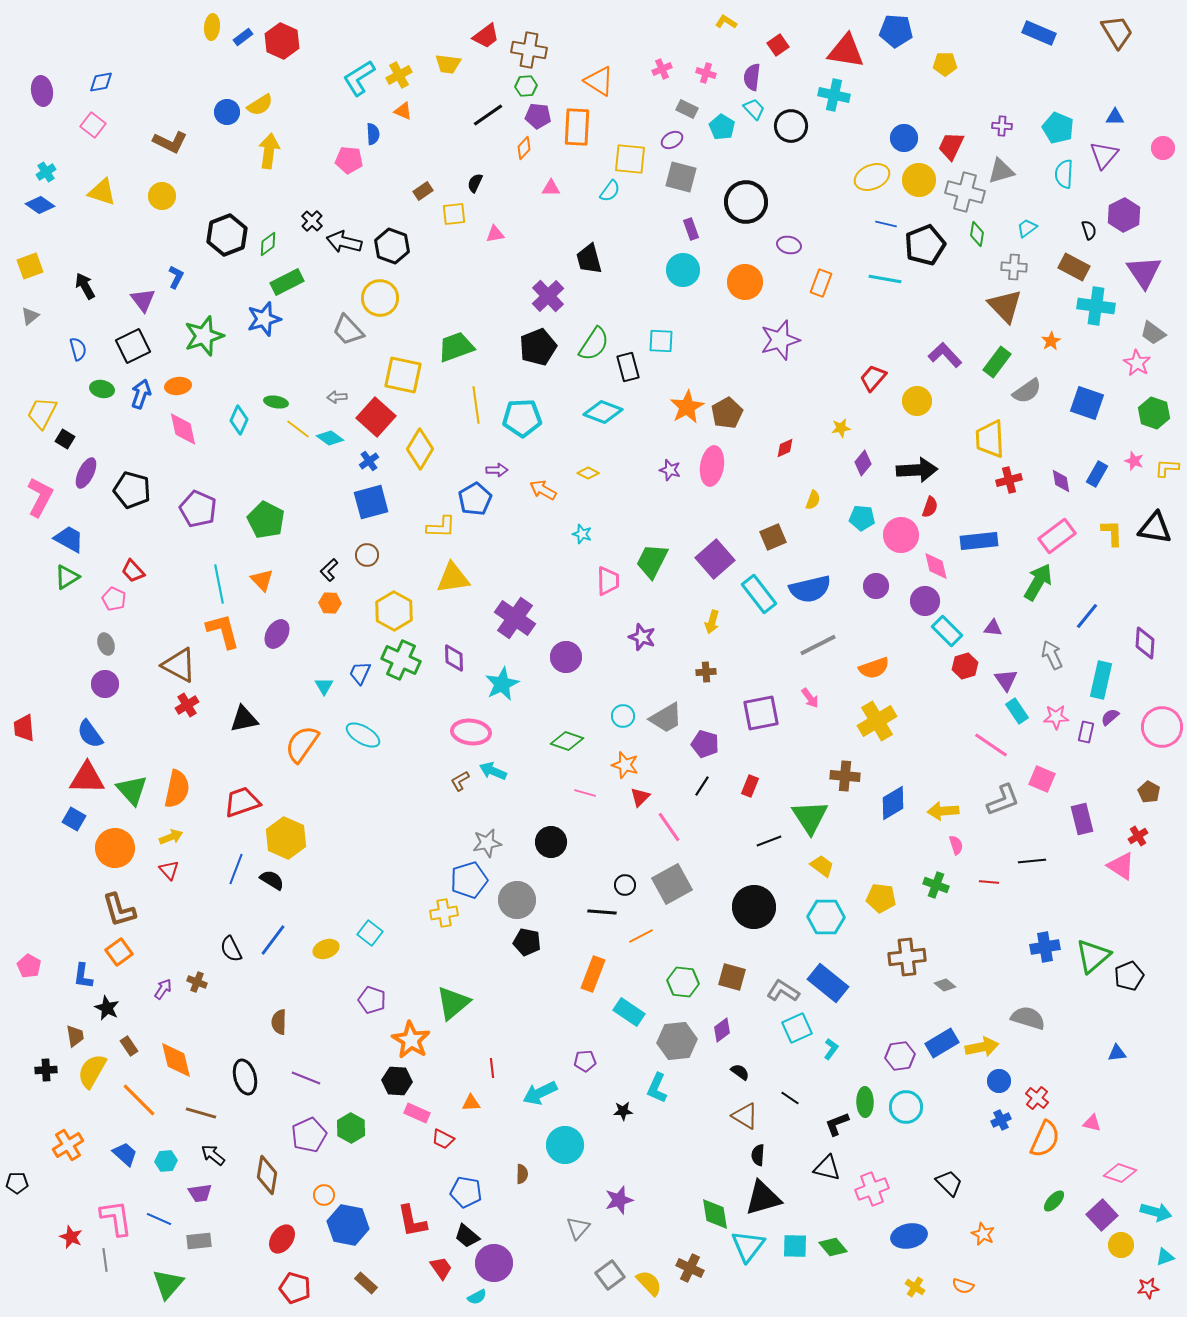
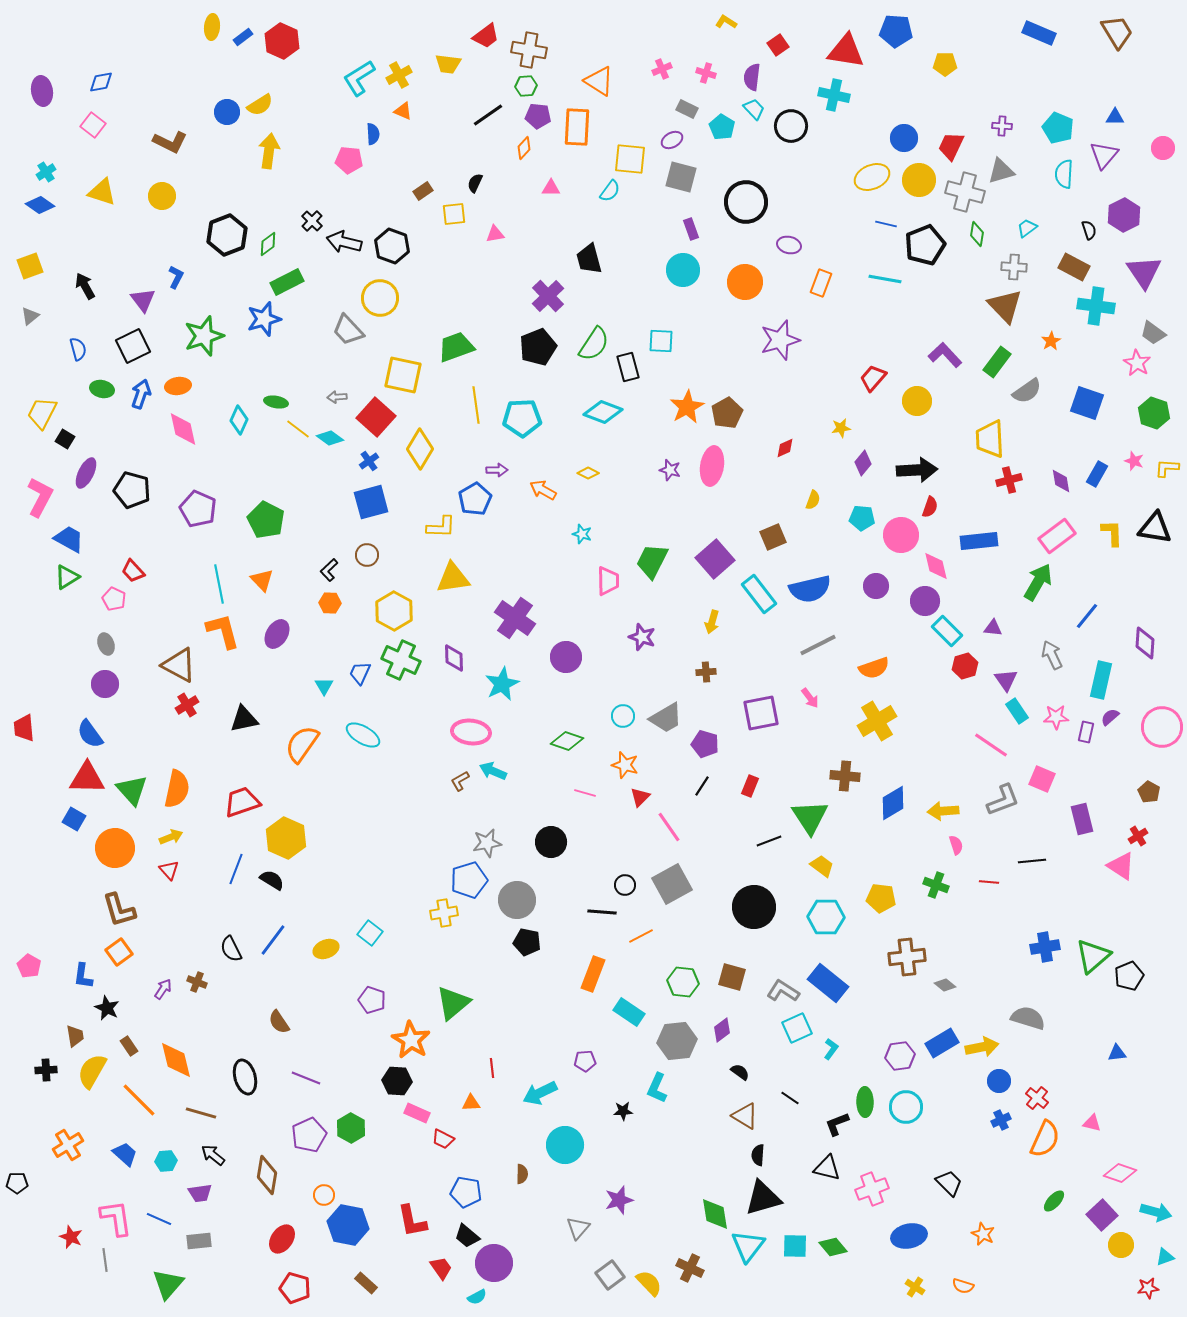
brown semicircle at (279, 1022): rotated 35 degrees counterclockwise
